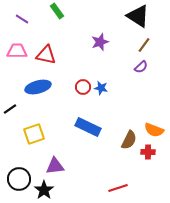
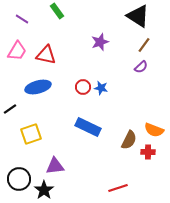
pink trapezoid: rotated 120 degrees clockwise
yellow square: moved 3 px left
